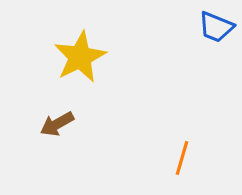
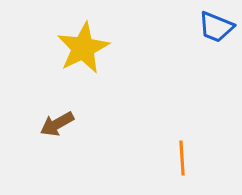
yellow star: moved 3 px right, 9 px up
orange line: rotated 20 degrees counterclockwise
